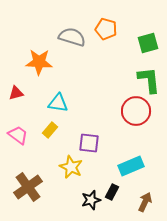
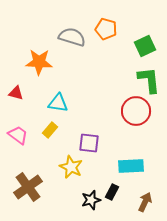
green square: moved 3 px left, 3 px down; rotated 10 degrees counterclockwise
red triangle: rotated 28 degrees clockwise
cyan rectangle: rotated 20 degrees clockwise
